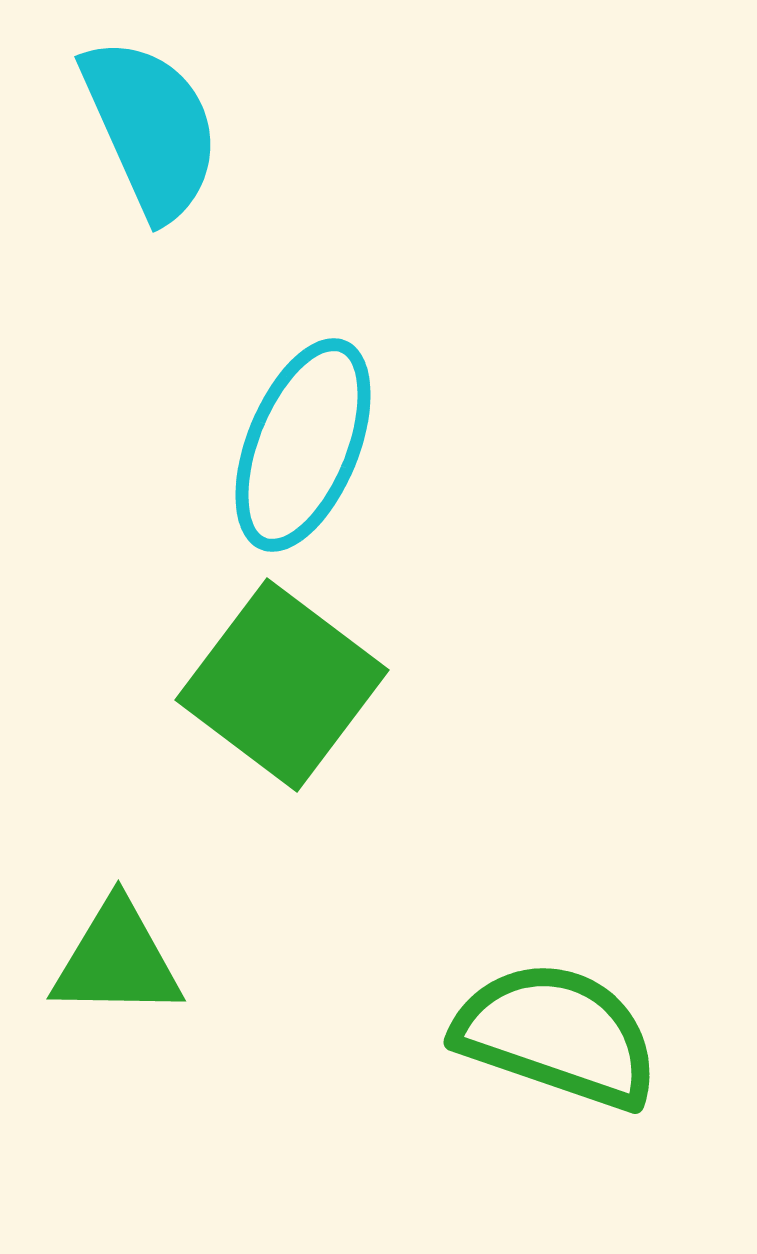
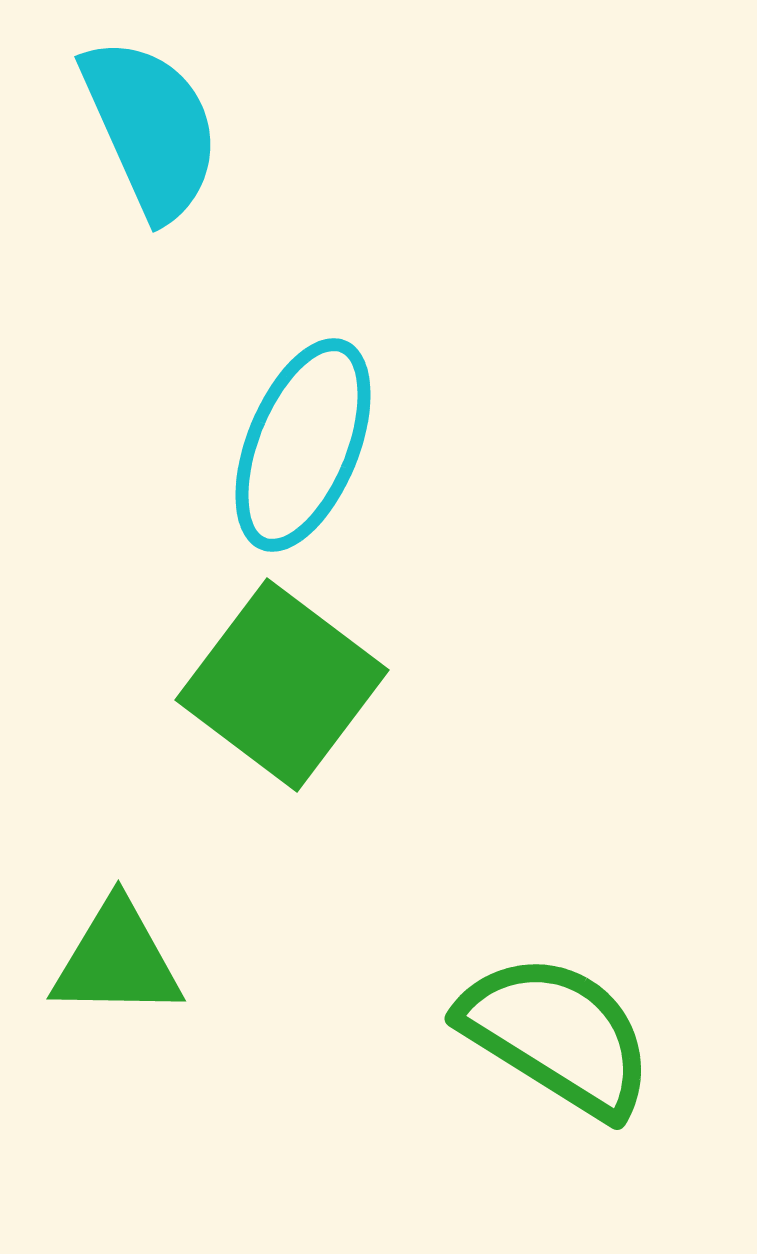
green semicircle: rotated 13 degrees clockwise
